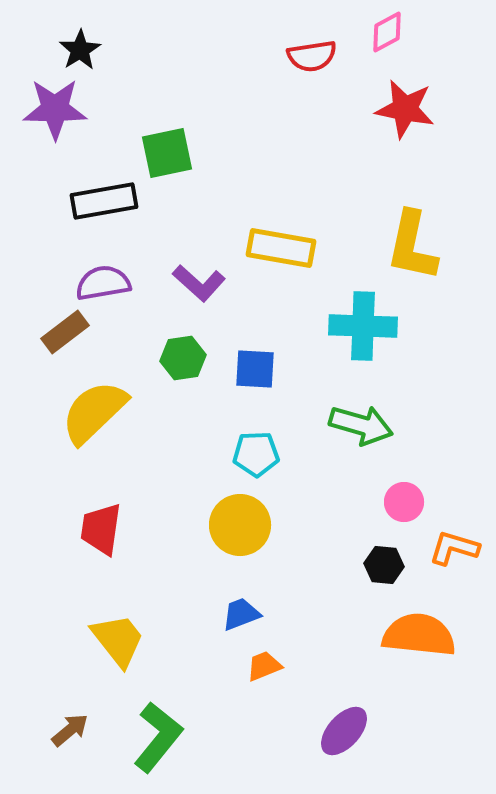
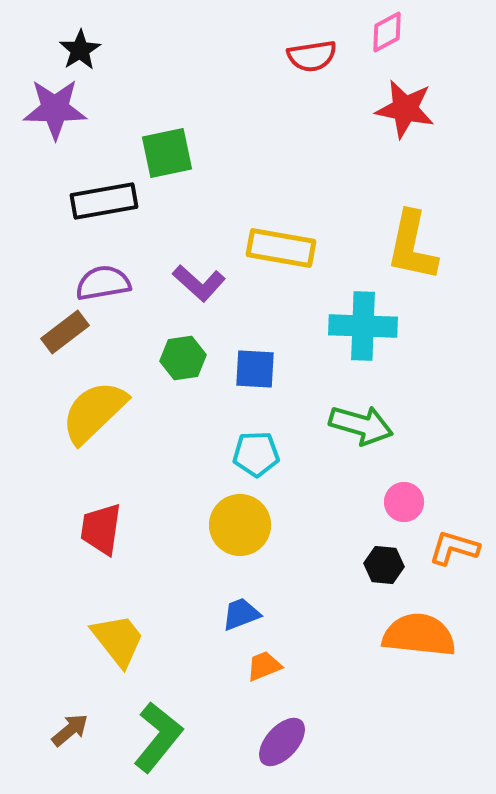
purple ellipse: moved 62 px left, 11 px down
